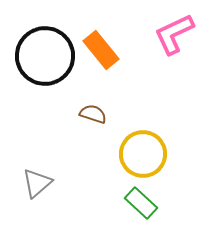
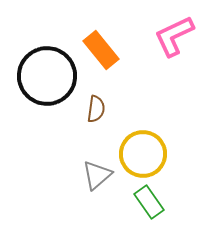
pink L-shape: moved 2 px down
black circle: moved 2 px right, 20 px down
brown semicircle: moved 3 px right, 5 px up; rotated 80 degrees clockwise
gray triangle: moved 60 px right, 8 px up
green rectangle: moved 8 px right, 1 px up; rotated 12 degrees clockwise
